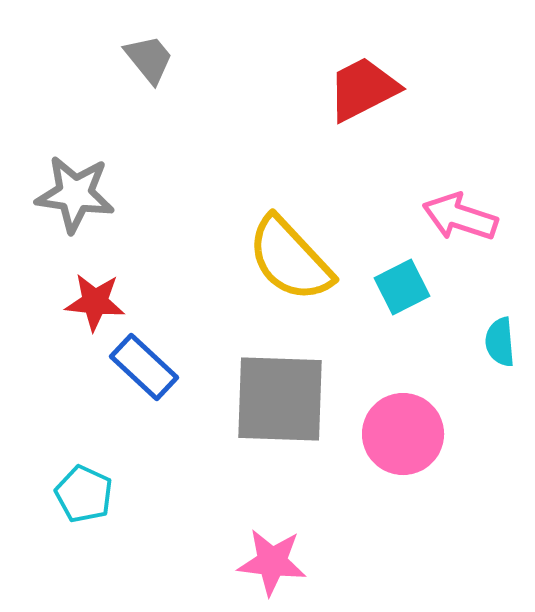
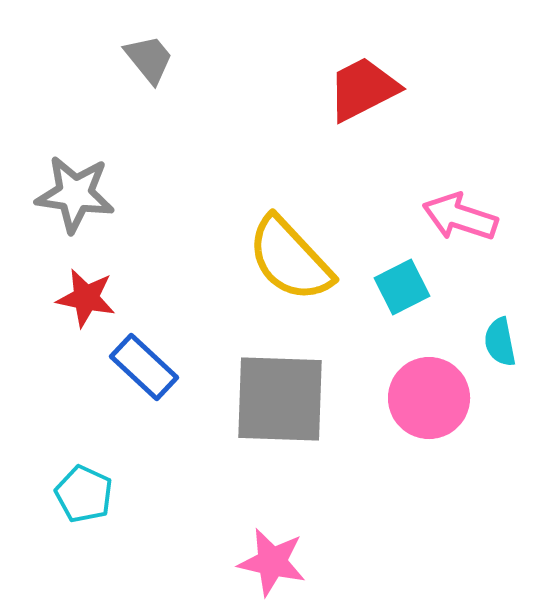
red star: moved 9 px left, 4 px up; rotated 6 degrees clockwise
cyan semicircle: rotated 6 degrees counterclockwise
pink circle: moved 26 px right, 36 px up
pink star: rotated 6 degrees clockwise
